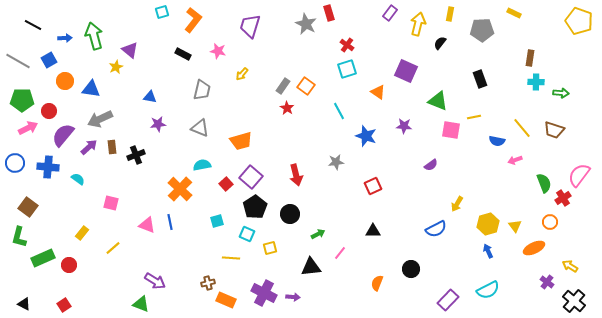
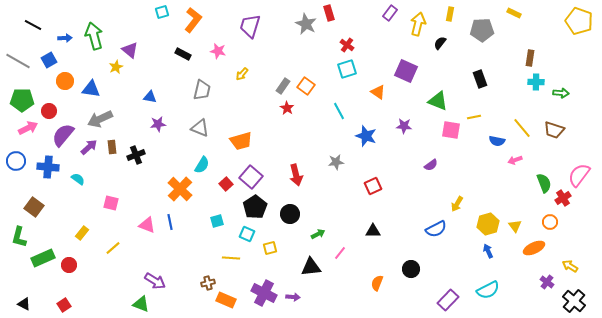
blue circle at (15, 163): moved 1 px right, 2 px up
cyan semicircle at (202, 165): rotated 132 degrees clockwise
brown square at (28, 207): moved 6 px right
